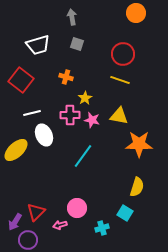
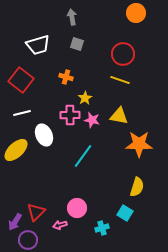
white line: moved 10 px left
